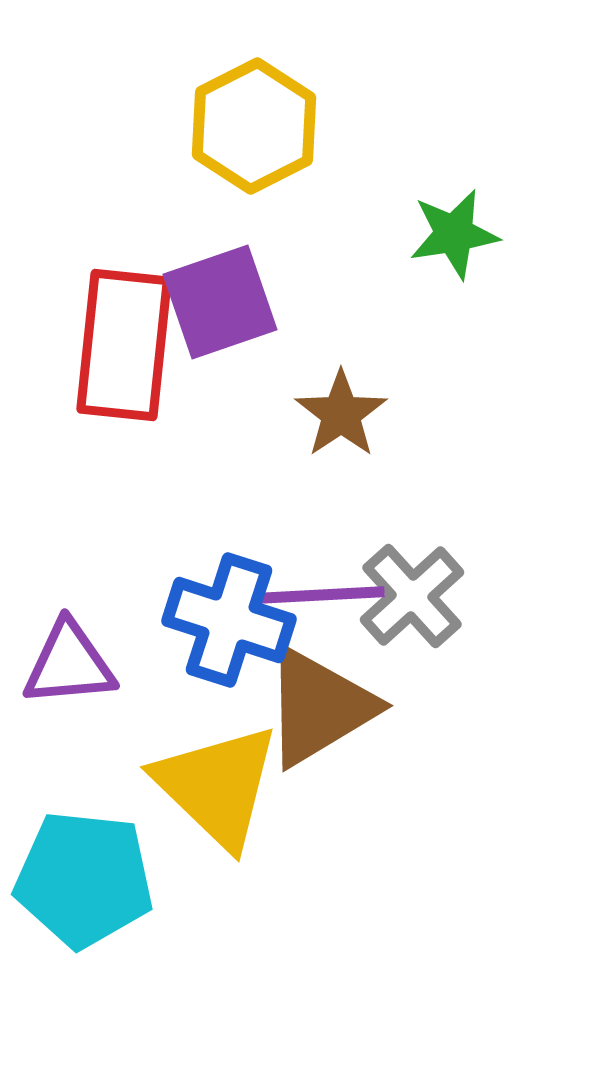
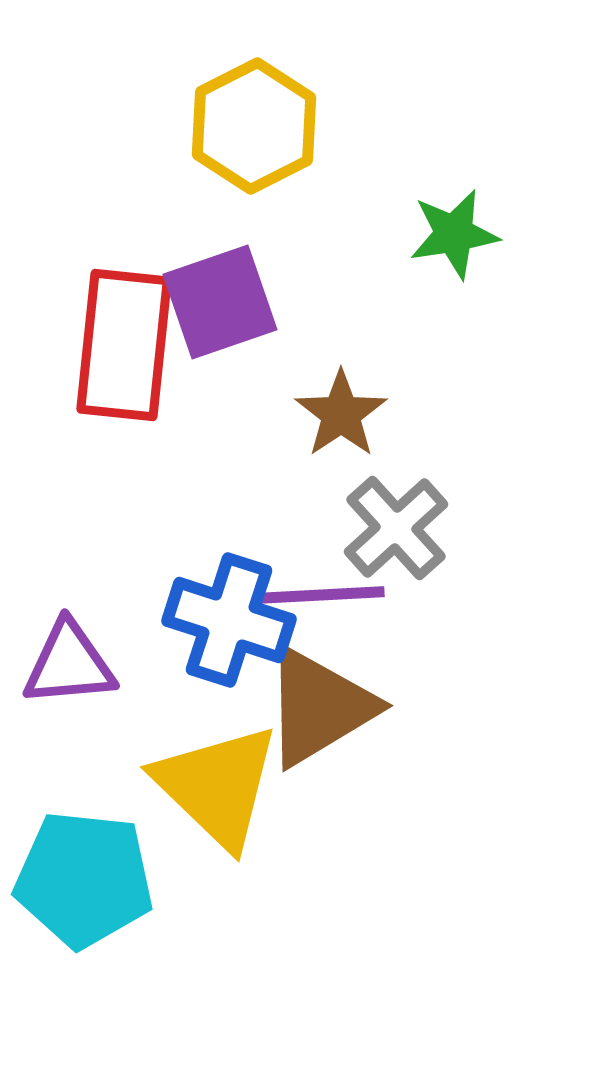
gray cross: moved 16 px left, 68 px up
